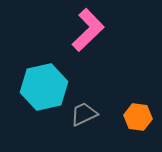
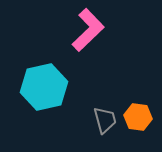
gray trapezoid: moved 21 px right, 6 px down; rotated 100 degrees clockwise
